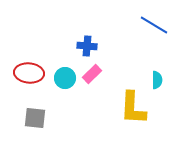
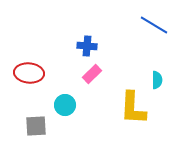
cyan circle: moved 27 px down
gray square: moved 1 px right, 8 px down; rotated 10 degrees counterclockwise
